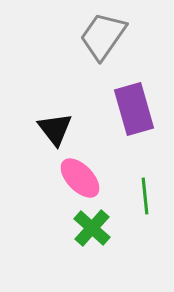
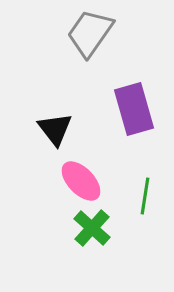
gray trapezoid: moved 13 px left, 3 px up
pink ellipse: moved 1 px right, 3 px down
green line: rotated 15 degrees clockwise
